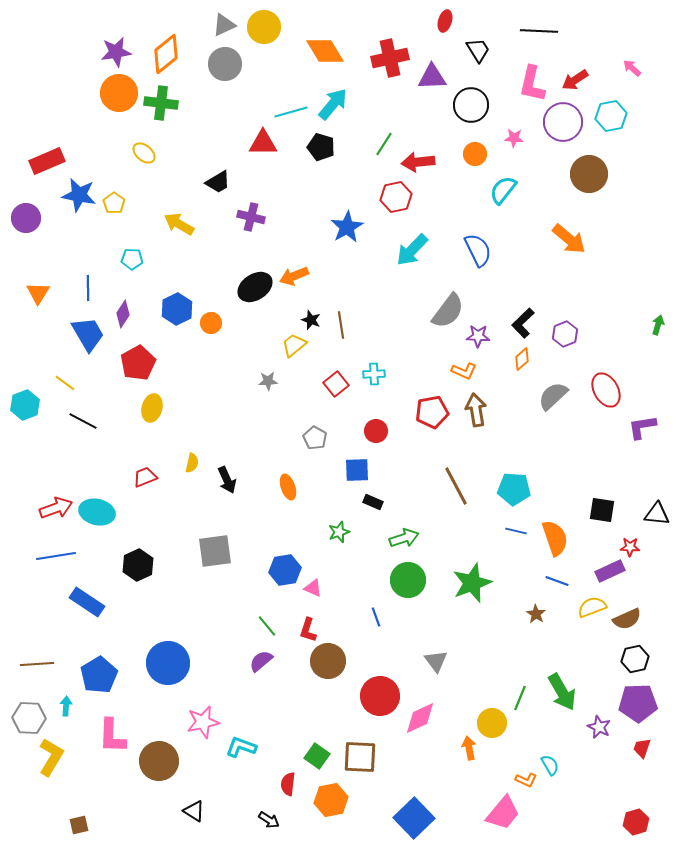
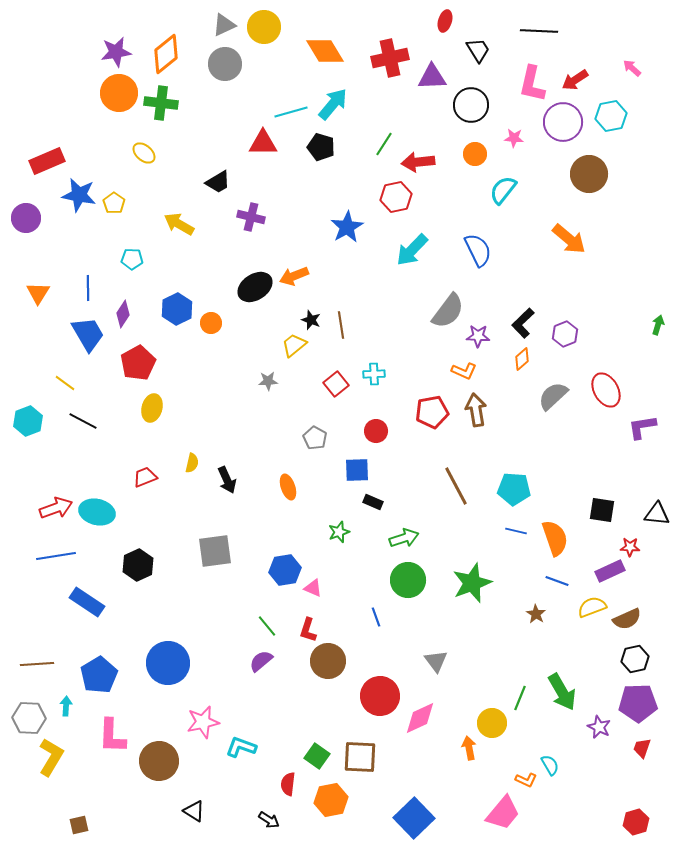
cyan hexagon at (25, 405): moved 3 px right, 16 px down
